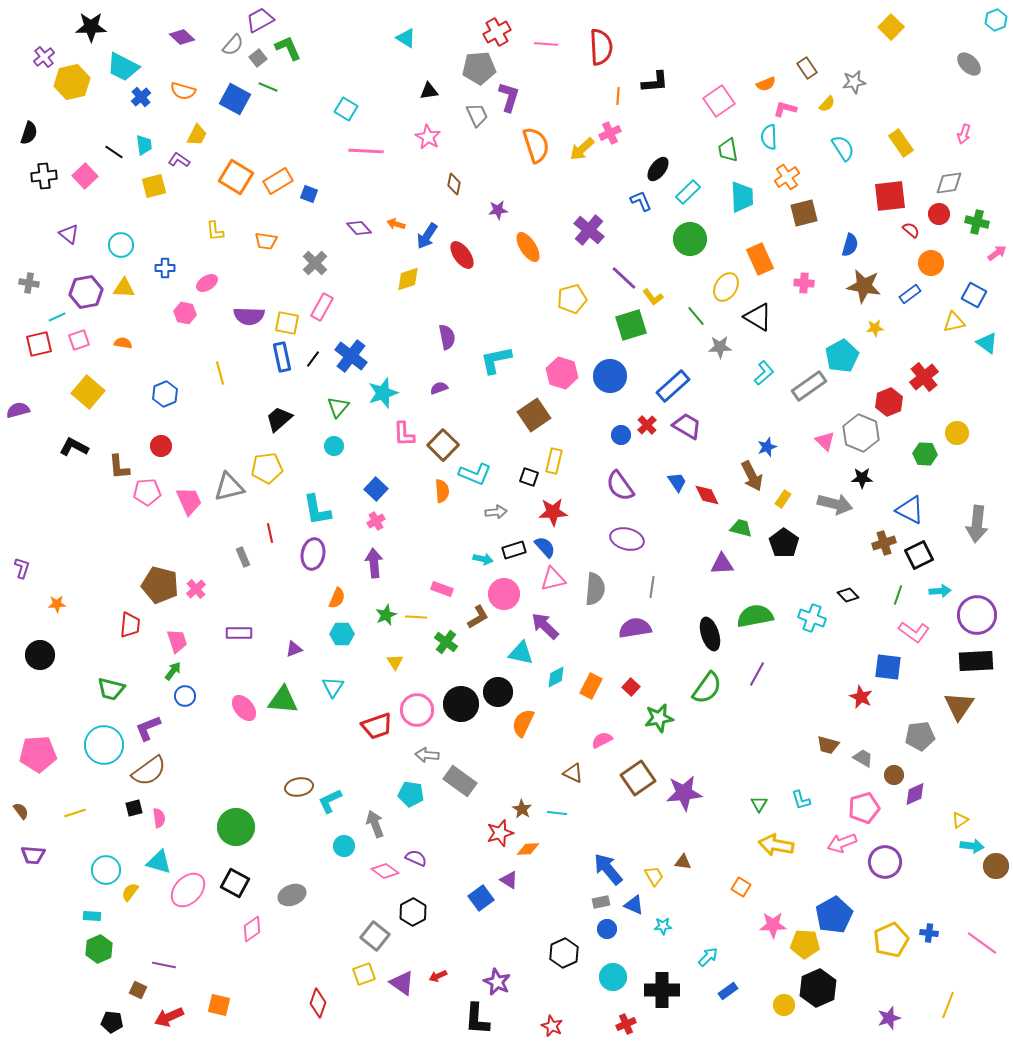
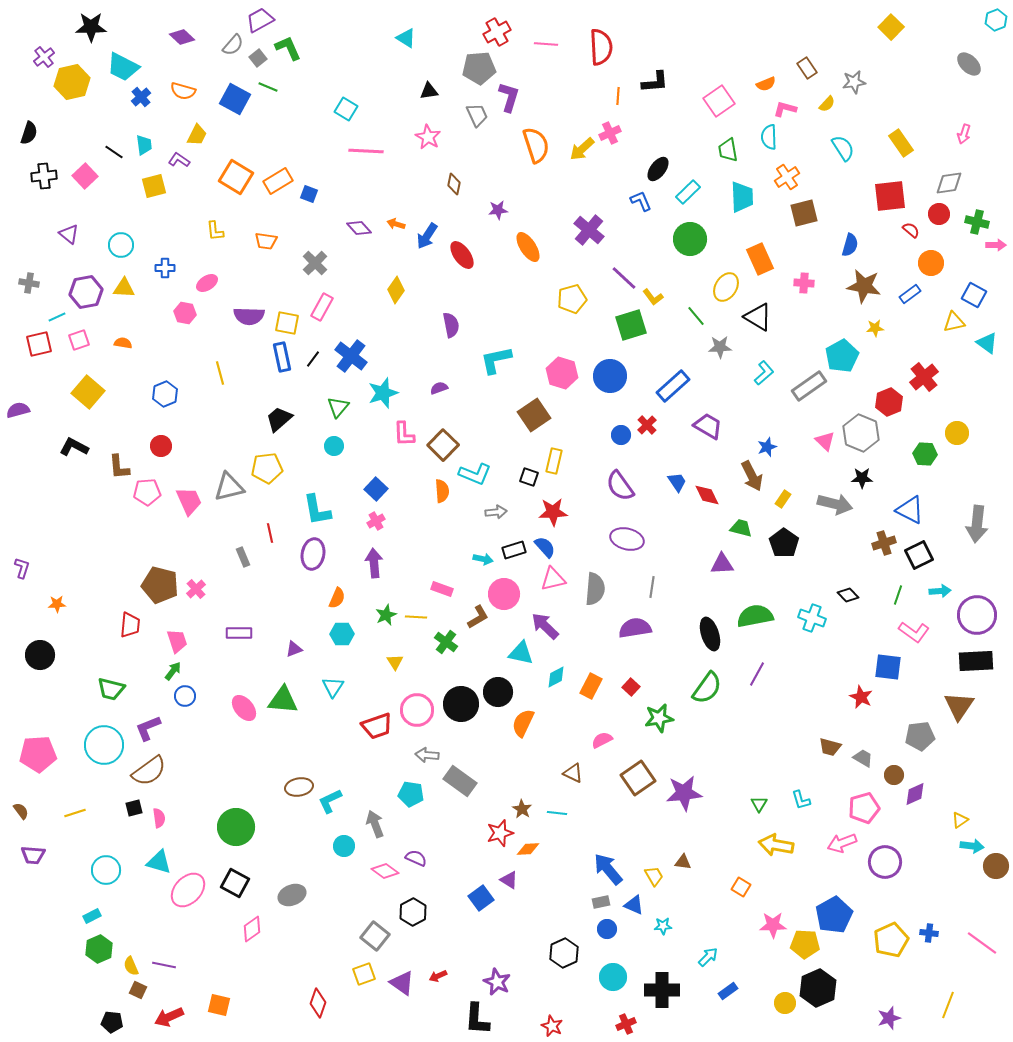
pink arrow at (997, 253): moved 1 px left, 8 px up; rotated 36 degrees clockwise
yellow diamond at (408, 279): moved 12 px left, 11 px down; rotated 36 degrees counterclockwise
purple semicircle at (447, 337): moved 4 px right, 12 px up
purple trapezoid at (687, 426): moved 21 px right
brown trapezoid at (828, 745): moved 2 px right, 2 px down
yellow semicircle at (130, 892): moved 1 px right, 74 px down; rotated 60 degrees counterclockwise
cyan rectangle at (92, 916): rotated 30 degrees counterclockwise
yellow circle at (784, 1005): moved 1 px right, 2 px up
